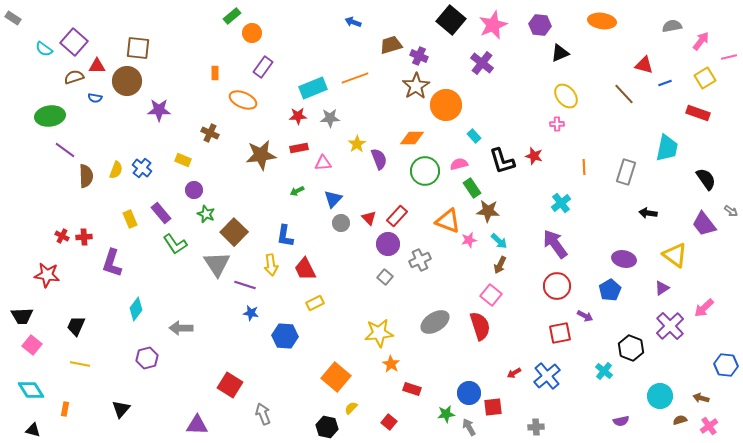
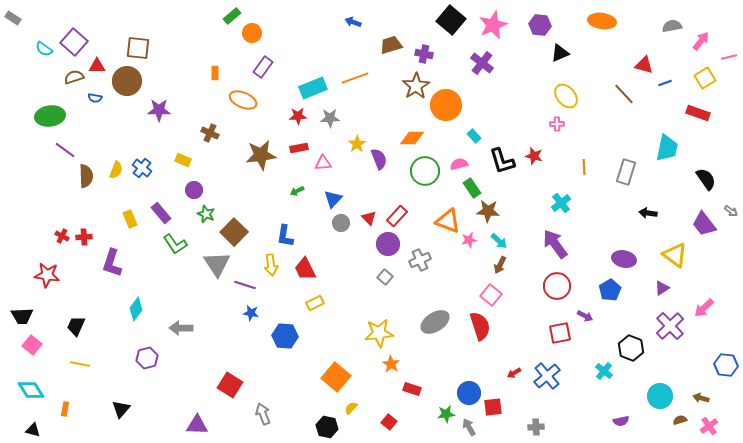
purple cross at (419, 56): moved 5 px right, 2 px up; rotated 12 degrees counterclockwise
